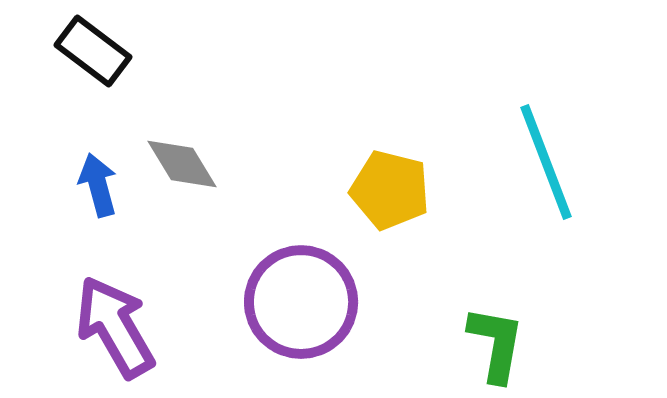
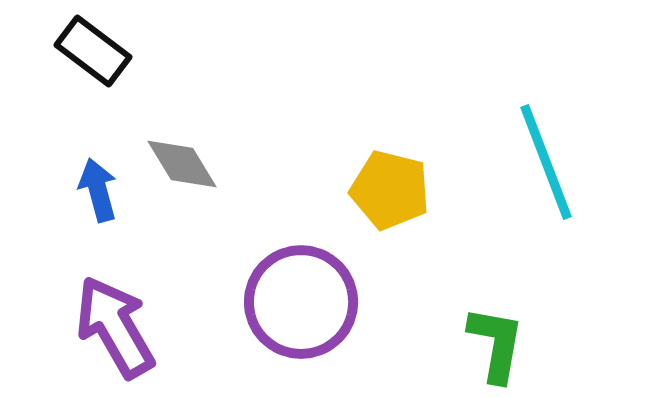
blue arrow: moved 5 px down
